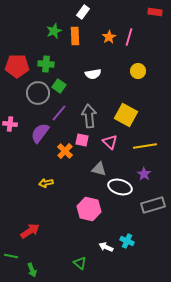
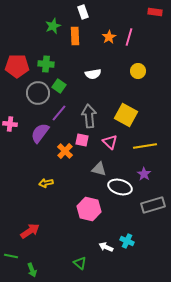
white rectangle: rotated 56 degrees counterclockwise
green star: moved 1 px left, 5 px up
